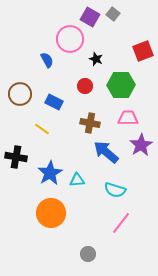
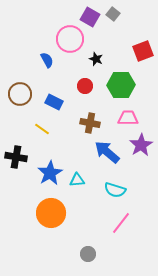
blue arrow: moved 1 px right
